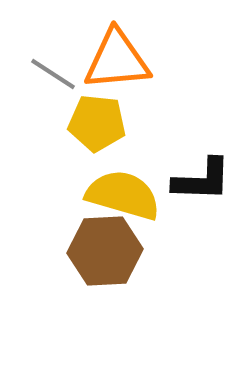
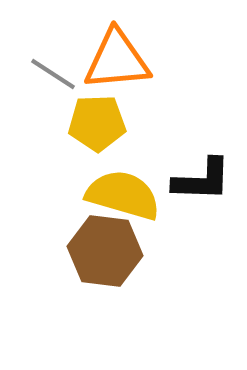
yellow pentagon: rotated 8 degrees counterclockwise
brown hexagon: rotated 10 degrees clockwise
